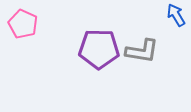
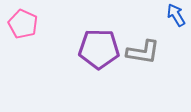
gray L-shape: moved 1 px right, 1 px down
